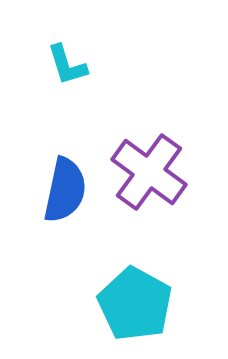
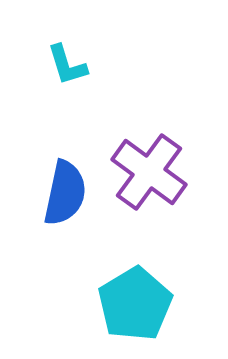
blue semicircle: moved 3 px down
cyan pentagon: rotated 12 degrees clockwise
